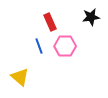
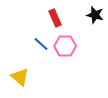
black star: moved 4 px right, 2 px up; rotated 24 degrees clockwise
red rectangle: moved 5 px right, 4 px up
blue line: moved 2 px right, 2 px up; rotated 28 degrees counterclockwise
